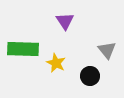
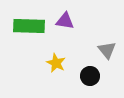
purple triangle: rotated 48 degrees counterclockwise
green rectangle: moved 6 px right, 23 px up
